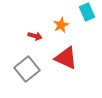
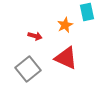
cyan rectangle: rotated 12 degrees clockwise
orange star: moved 4 px right
gray square: moved 1 px right
